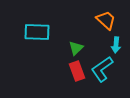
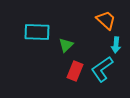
green triangle: moved 10 px left, 3 px up
red rectangle: moved 2 px left; rotated 42 degrees clockwise
